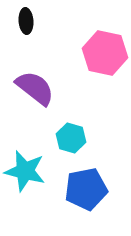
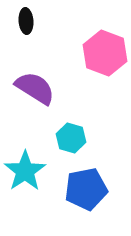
pink hexagon: rotated 9 degrees clockwise
purple semicircle: rotated 6 degrees counterclockwise
cyan star: rotated 24 degrees clockwise
